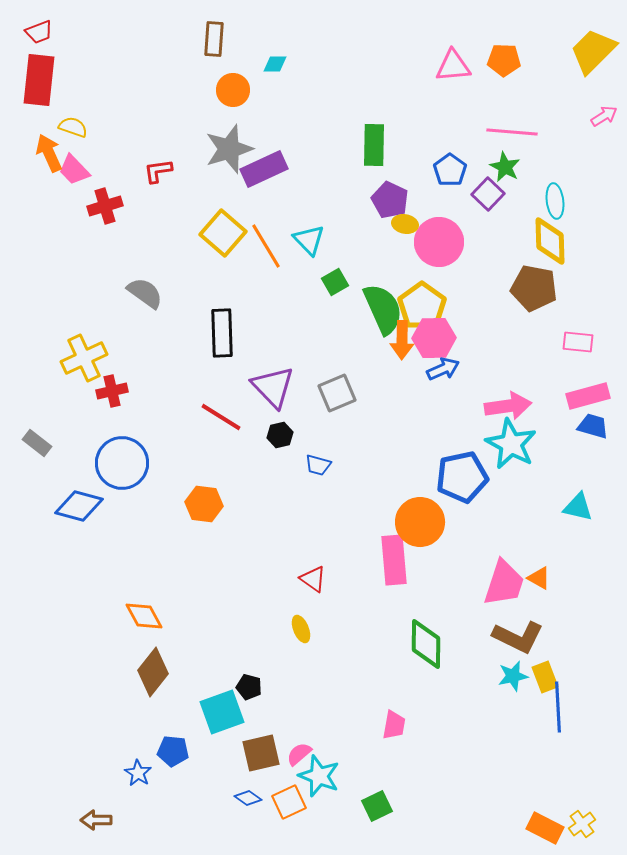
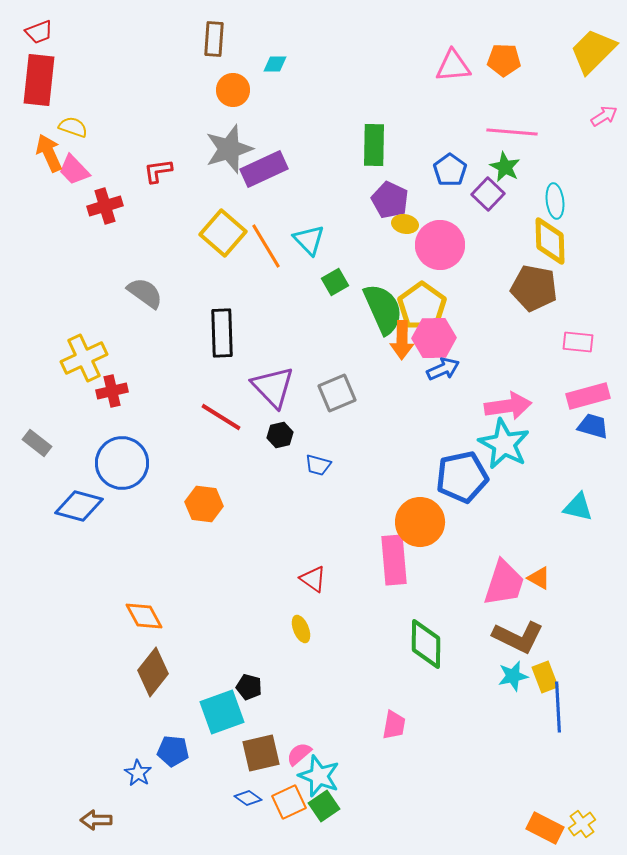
pink circle at (439, 242): moved 1 px right, 3 px down
cyan star at (511, 444): moved 7 px left
green square at (377, 806): moved 53 px left; rotated 8 degrees counterclockwise
